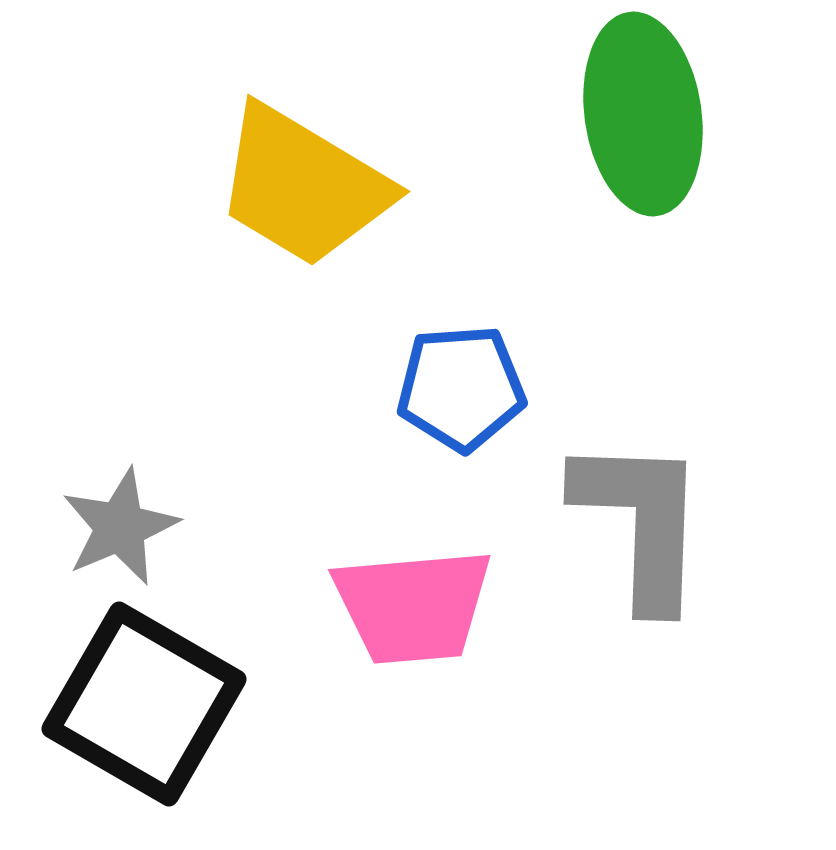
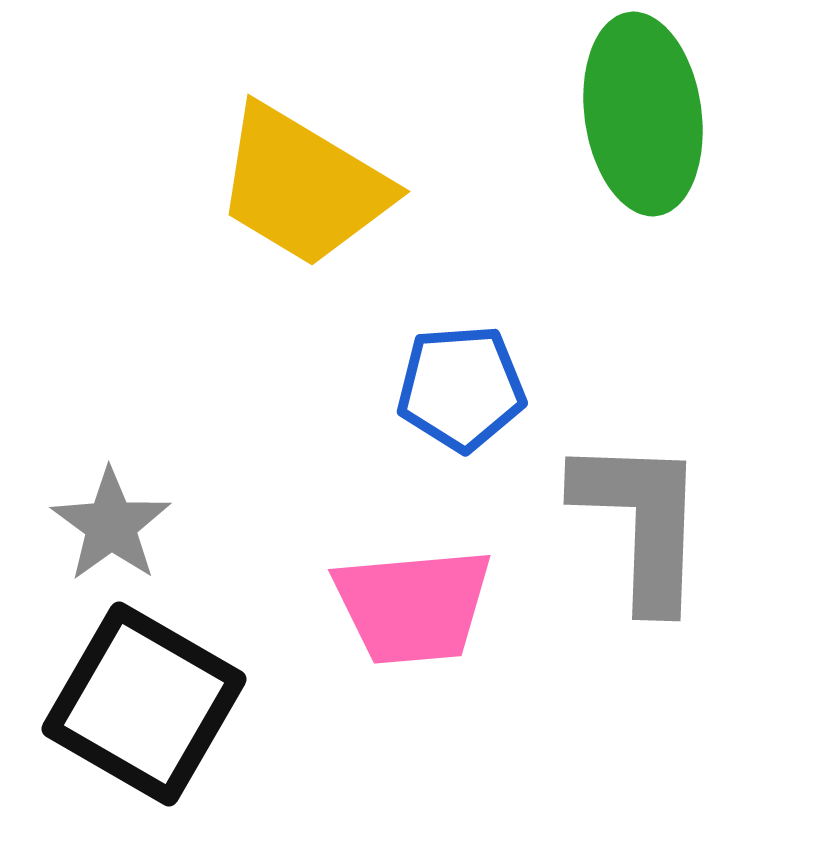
gray star: moved 9 px left, 2 px up; rotated 13 degrees counterclockwise
